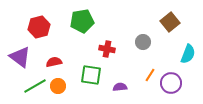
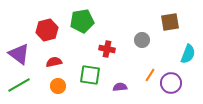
brown square: rotated 30 degrees clockwise
red hexagon: moved 8 px right, 3 px down
gray circle: moved 1 px left, 2 px up
purple triangle: moved 1 px left, 3 px up
green square: moved 1 px left
green line: moved 16 px left, 1 px up
